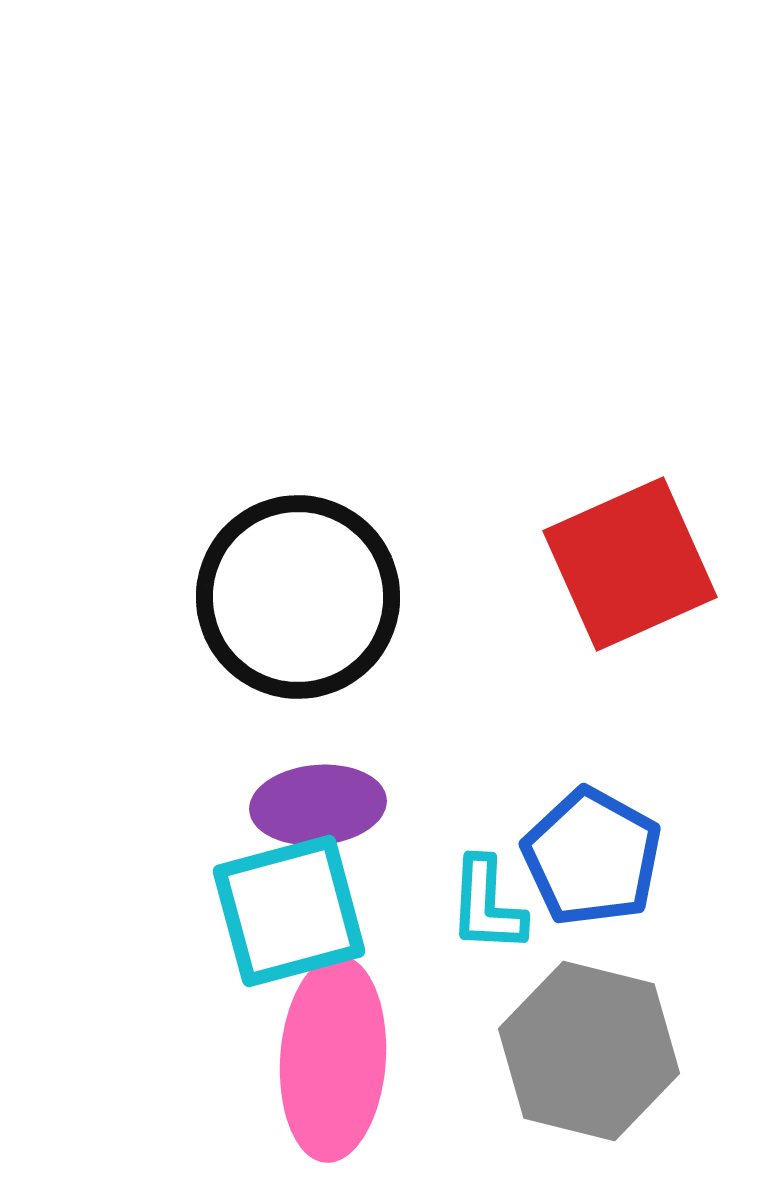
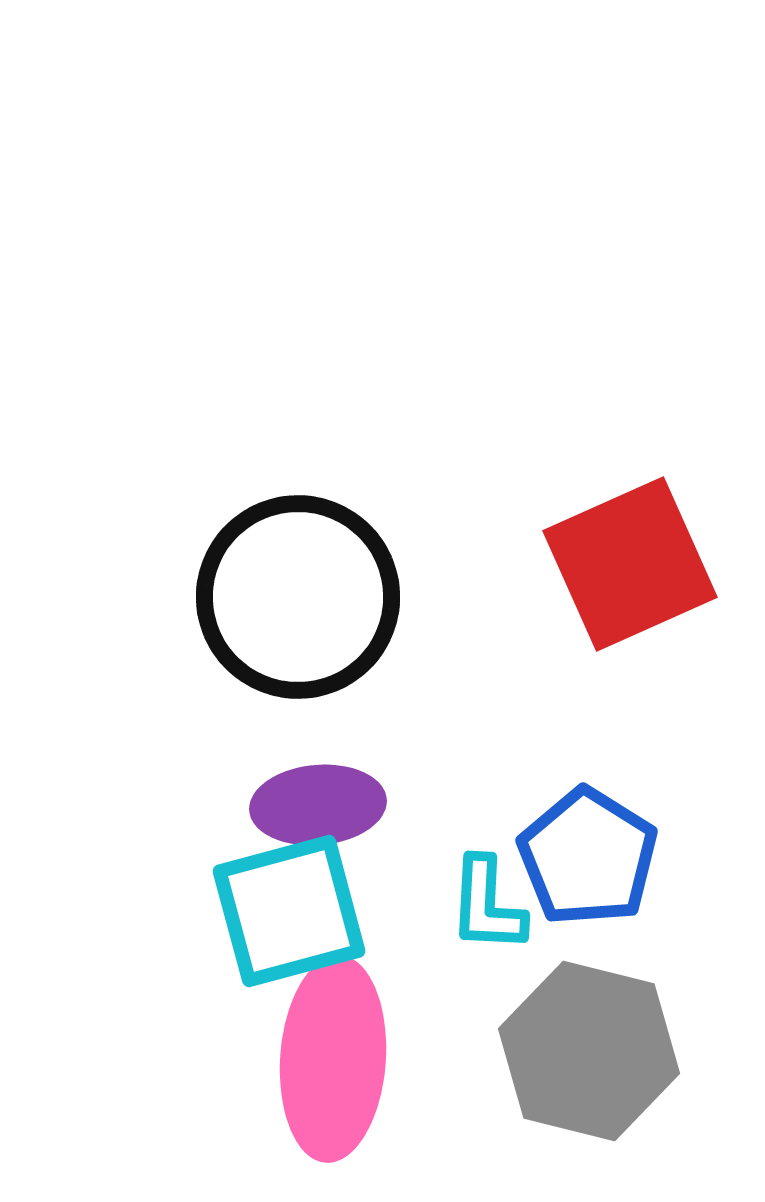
blue pentagon: moved 4 px left; rotated 3 degrees clockwise
